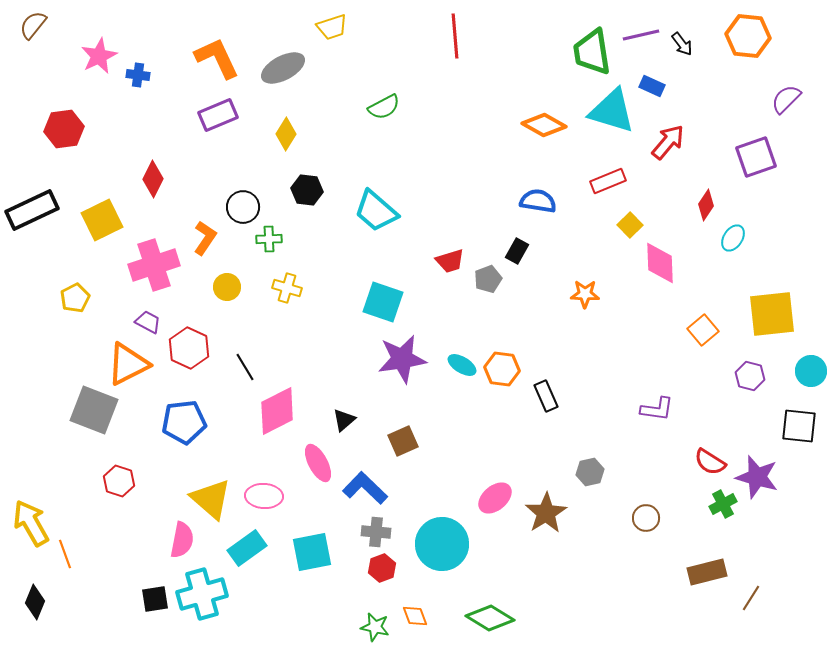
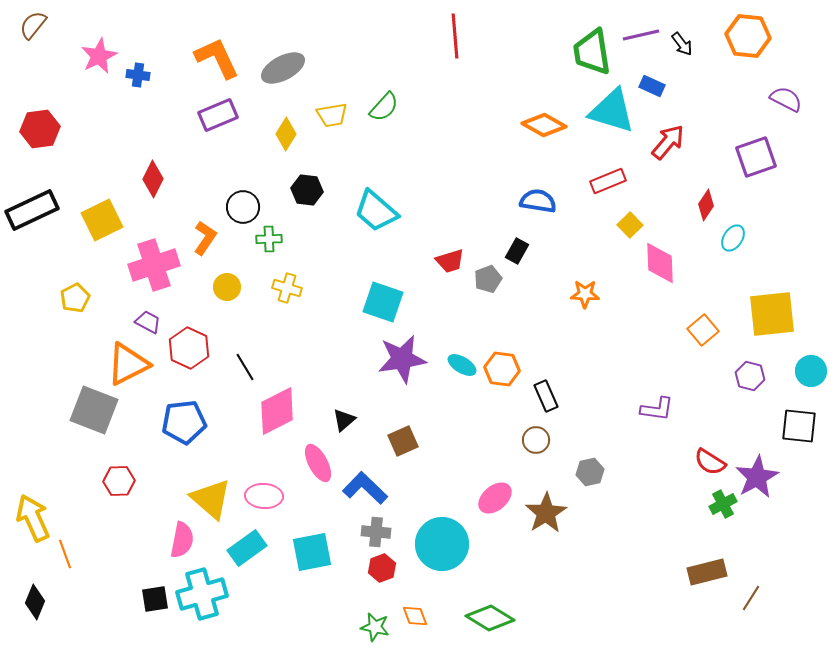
yellow trapezoid at (332, 27): moved 88 px down; rotated 8 degrees clockwise
purple semicircle at (786, 99): rotated 72 degrees clockwise
green semicircle at (384, 107): rotated 20 degrees counterclockwise
red hexagon at (64, 129): moved 24 px left
purple star at (757, 477): rotated 27 degrees clockwise
red hexagon at (119, 481): rotated 20 degrees counterclockwise
brown circle at (646, 518): moved 110 px left, 78 px up
yellow arrow at (31, 523): moved 2 px right, 5 px up; rotated 6 degrees clockwise
